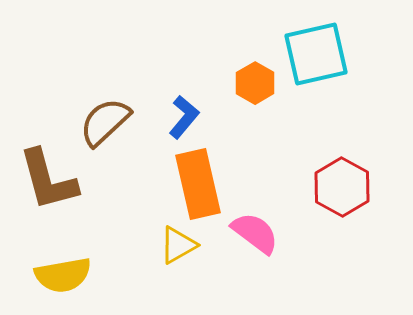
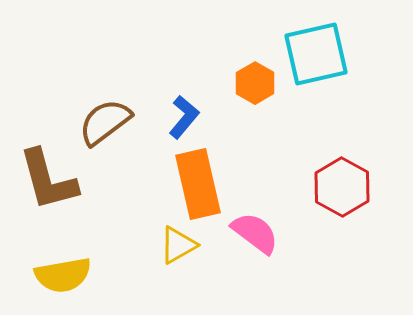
brown semicircle: rotated 6 degrees clockwise
